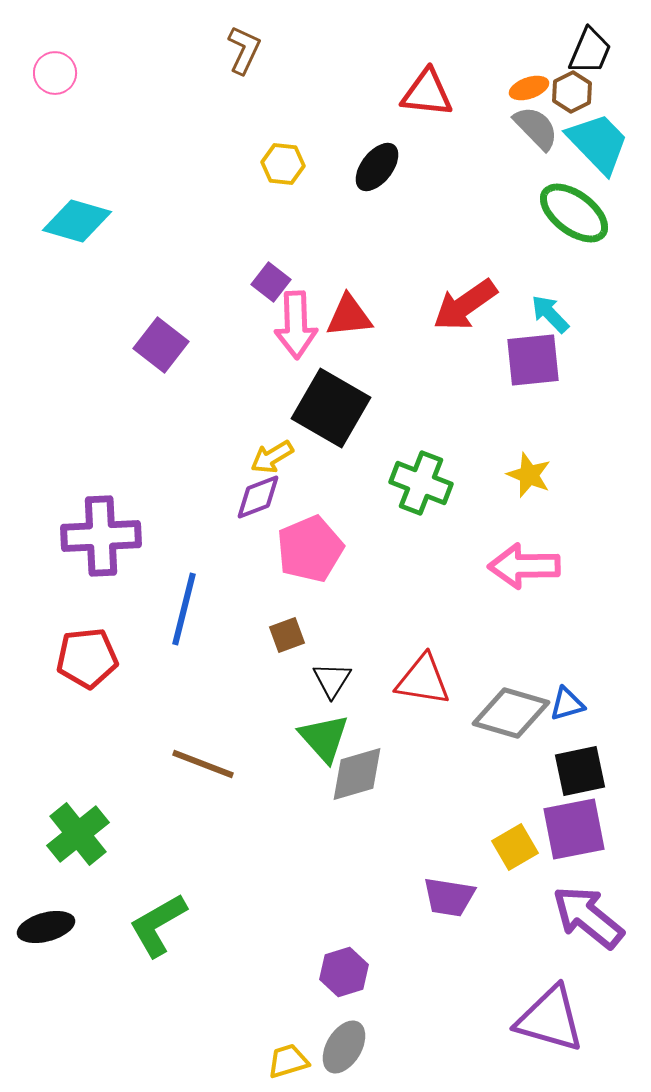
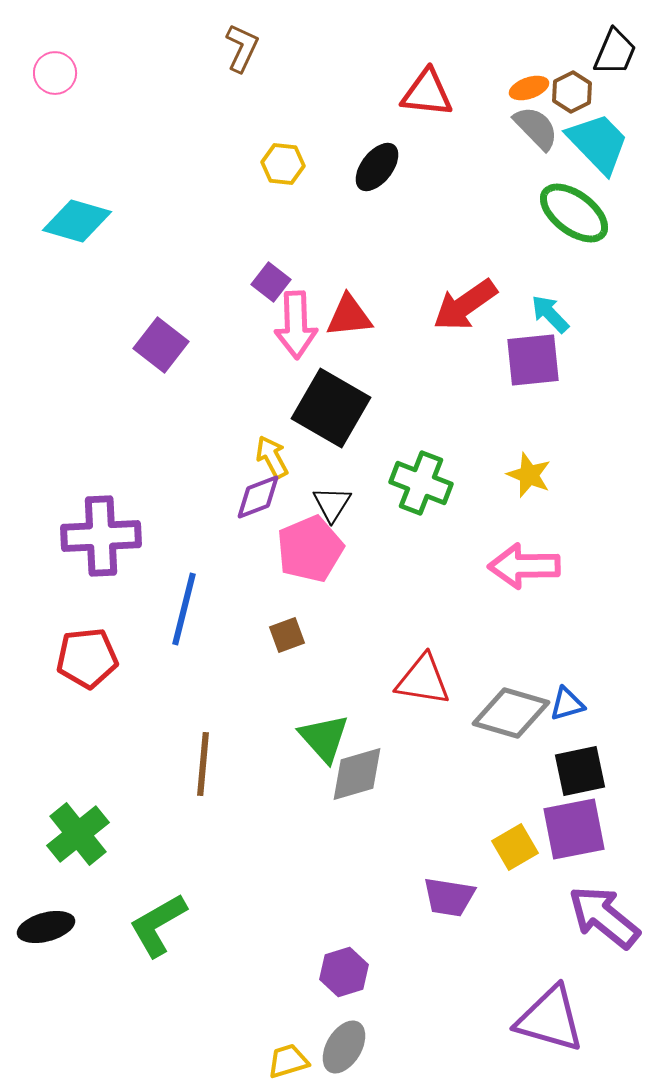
brown L-shape at (244, 50): moved 2 px left, 2 px up
black trapezoid at (590, 51): moved 25 px right, 1 px down
yellow arrow at (272, 457): rotated 93 degrees clockwise
black triangle at (332, 680): moved 176 px up
brown line at (203, 764): rotated 74 degrees clockwise
purple arrow at (588, 917): moved 16 px right
